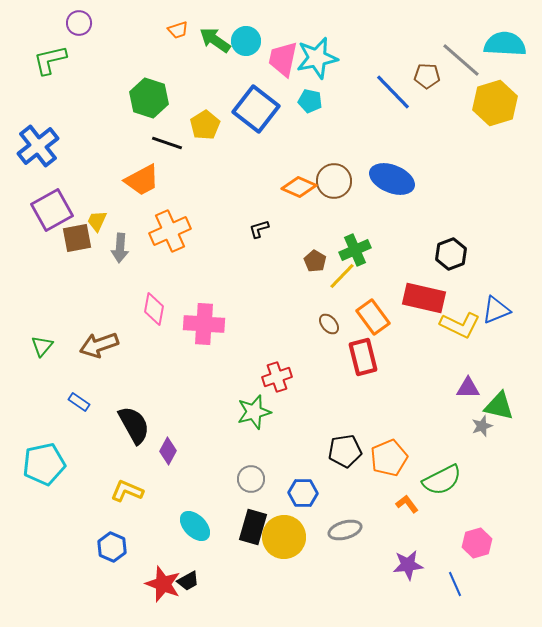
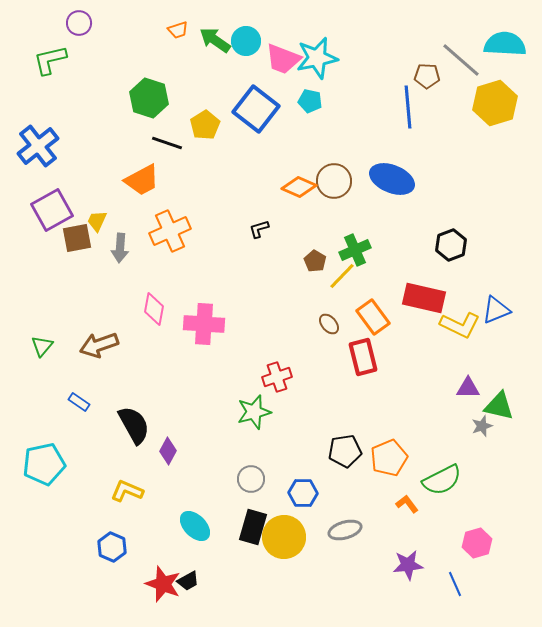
pink trapezoid at (283, 59): rotated 81 degrees counterclockwise
blue line at (393, 92): moved 15 px right, 15 px down; rotated 39 degrees clockwise
black hexagon at (451, 254): moved 9 px up
